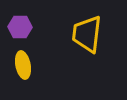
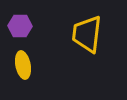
purple hexagon: moved 1 px up
